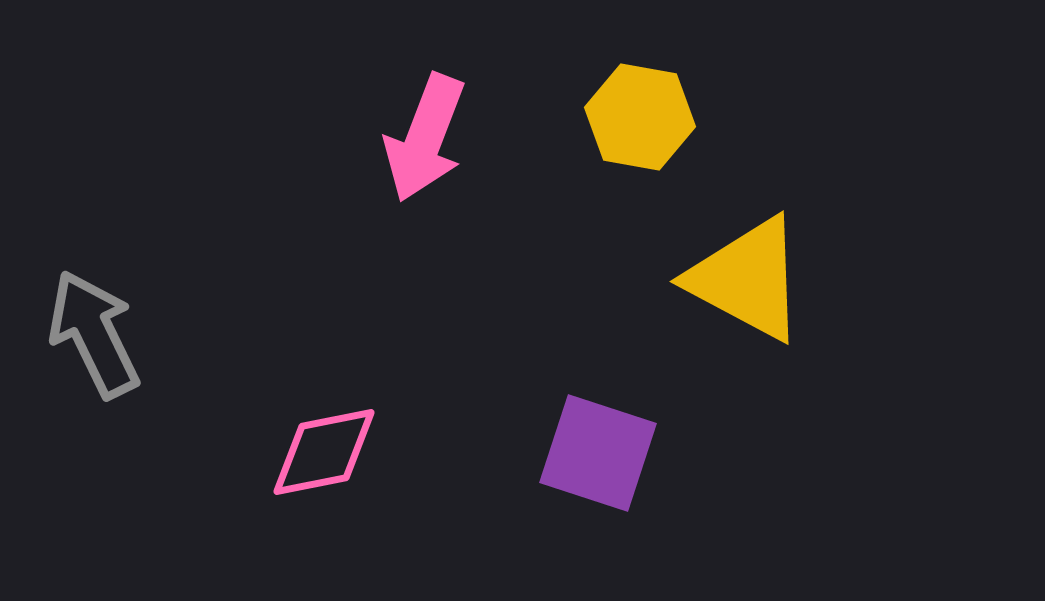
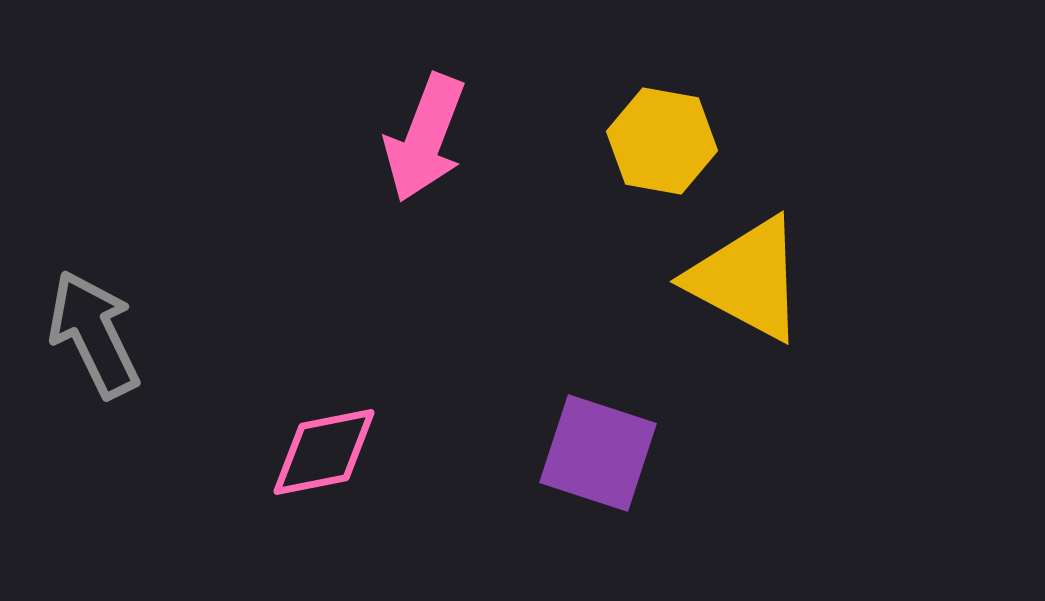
yellow hexagon: moved 22 px right, 24 px down
